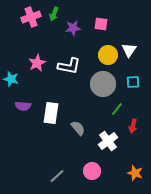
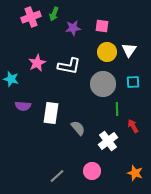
pink square: moved 1 px right, 2 px down
yellow circle: moved 1 px left, 3 px up
green line: rotated 40 degrees counterclockwise
red arrow: rotated 136 degrees clockwise
